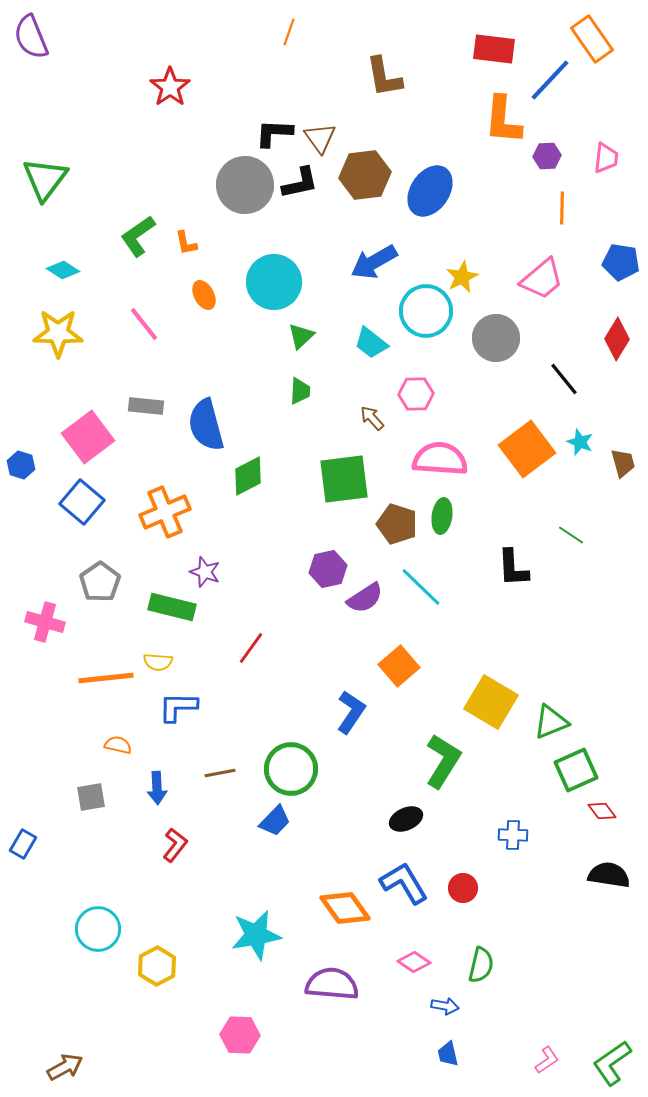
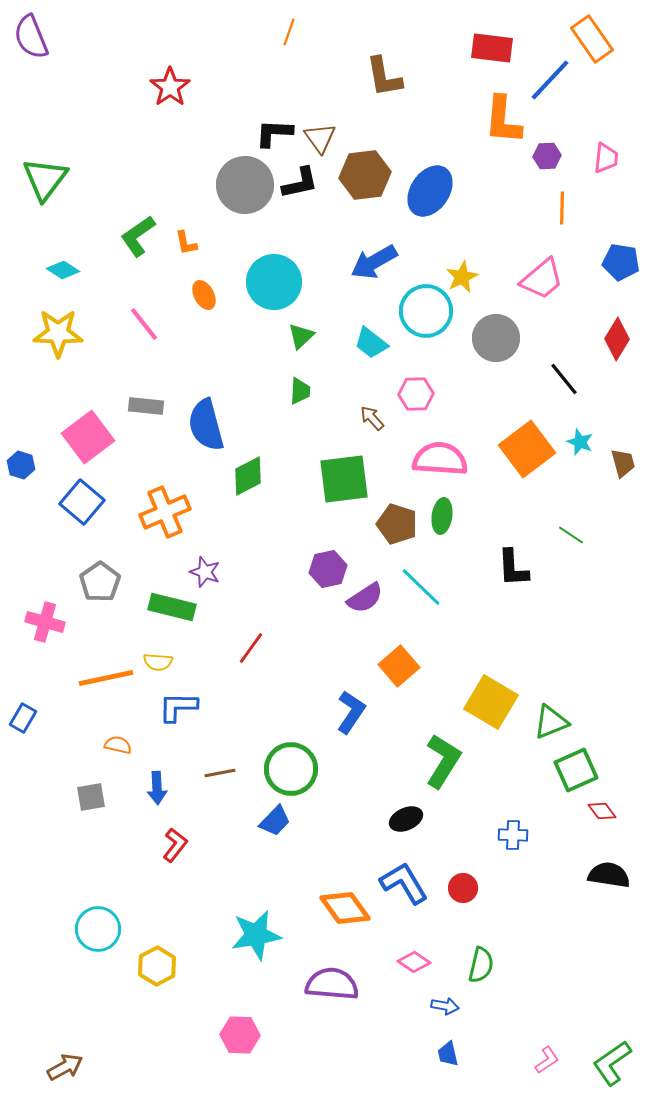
red rectangle at (494, 49): moved 2 px left, 1 px up
orange line at (106, 678): rotated 6 degrees counterclockwise
blue rectangle at (23, 844): moved 126 px up
